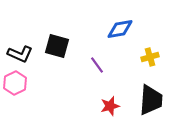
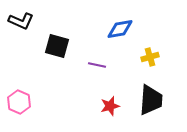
black L-shape: moved 1 px right, 33 px up
purple line: rotated 42 degrees counterclockwise
pink hexagon: moved 4 px right, 19 px down; rotated 10 degrees counterclockwise
